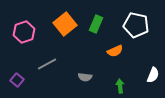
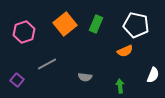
orange semicircle: moved 10 px right
